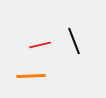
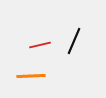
black line: rotated 44 degrees clockwise
